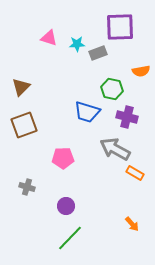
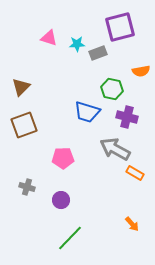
purple square: rotated 12 degrees counterclockwise
purple circle: moved 5 px left, 6 px up
